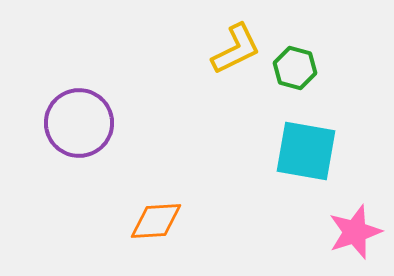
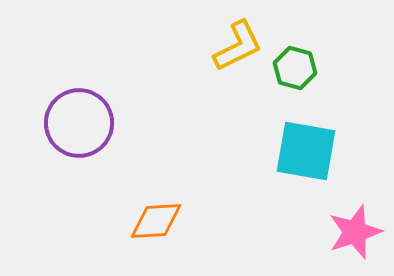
yellow L-shape: moved 2 px right, 3 px up
